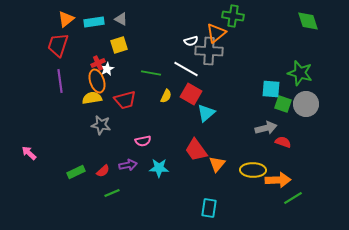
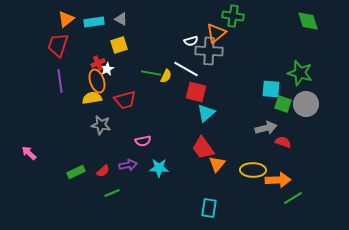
red square at (191, 94): moved 5 px right, 2 px up; rotated 15 degrees counterclockwise
yellow semicircle at (166, 96): moved 20 px up
red trapezoid at (196, 150): moved 7 px right, 2 px up
